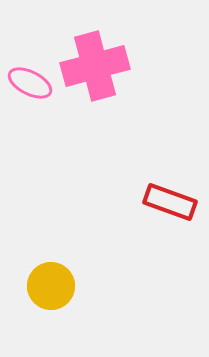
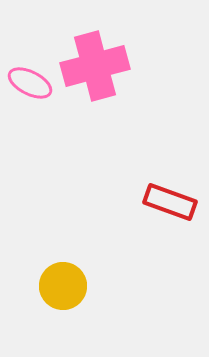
yellow circle: moved 12 px right
